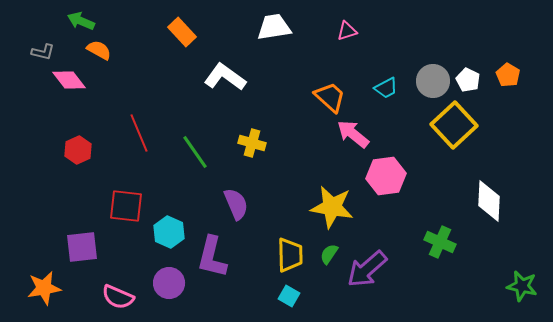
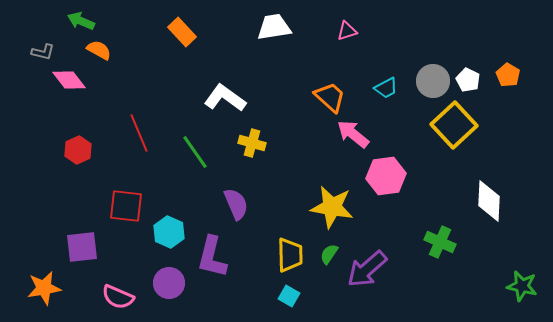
white L-shape: moved 21 px down
